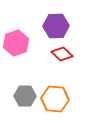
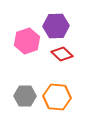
pink hexagon: moved 11 px right, 2 px up
orange hexagon: moved 2 px right, 2 px up
